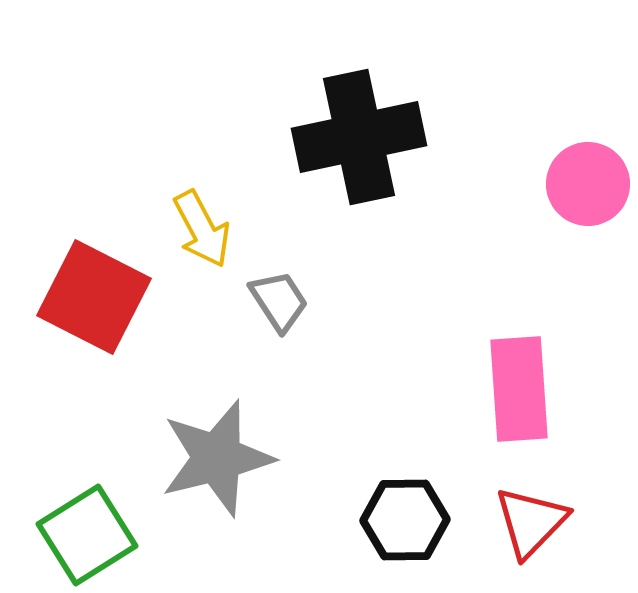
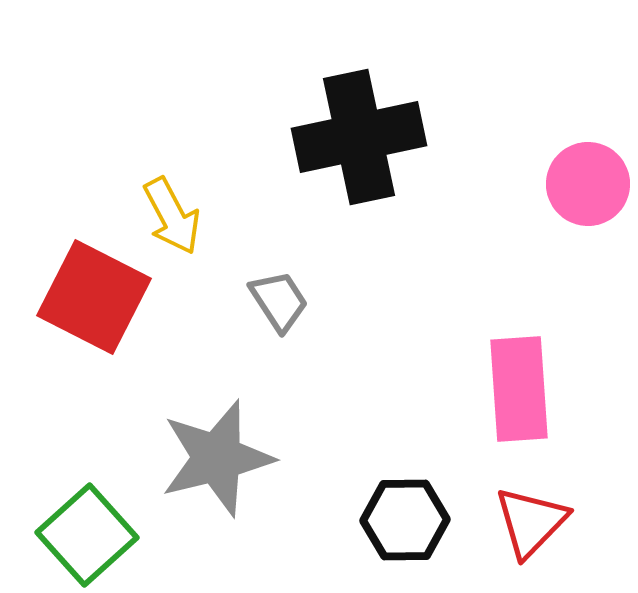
yellow arrow: moved 30 px left, 13 px up
green square: rotated 10 degrees counterclockwise
